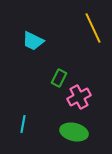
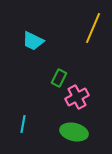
yellow line: rotated 48 degrees clockwise
pink cross: moved 2 px left
